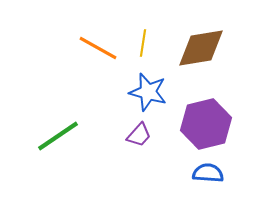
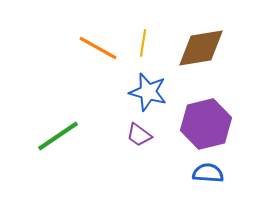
purple trapezoid: rotated 84 degrees clockwise
